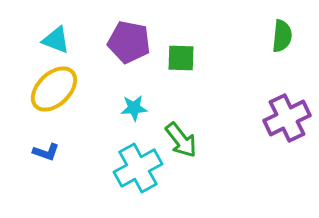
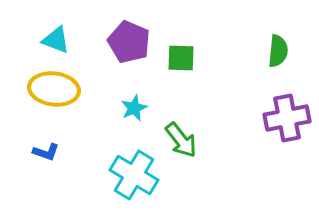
green semicircle: moved 4 px left, 15 px down
purple pentagon: rotated 12 degrees clockwise
yellow ellipse: rotated 51 degrees clockwise
cyan star: rotated 20 degrees counterclockwise
purple cross: rotated 15 degrees clockwise
cyan cross: moved 4 px left, 7 px down; rotated 30 degrees counterclockwise
